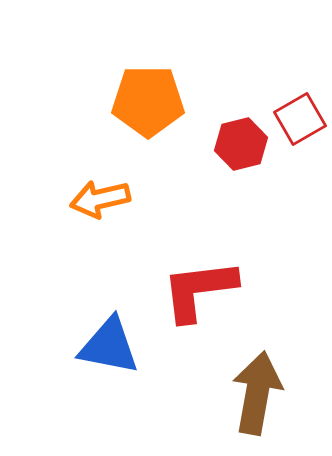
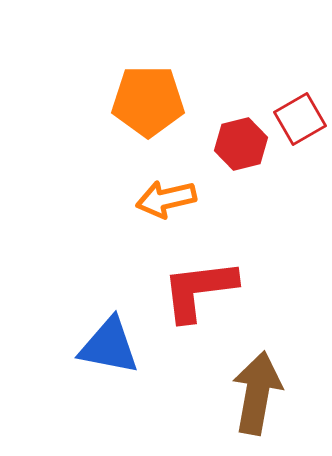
orange arrow: moved 66 px right
